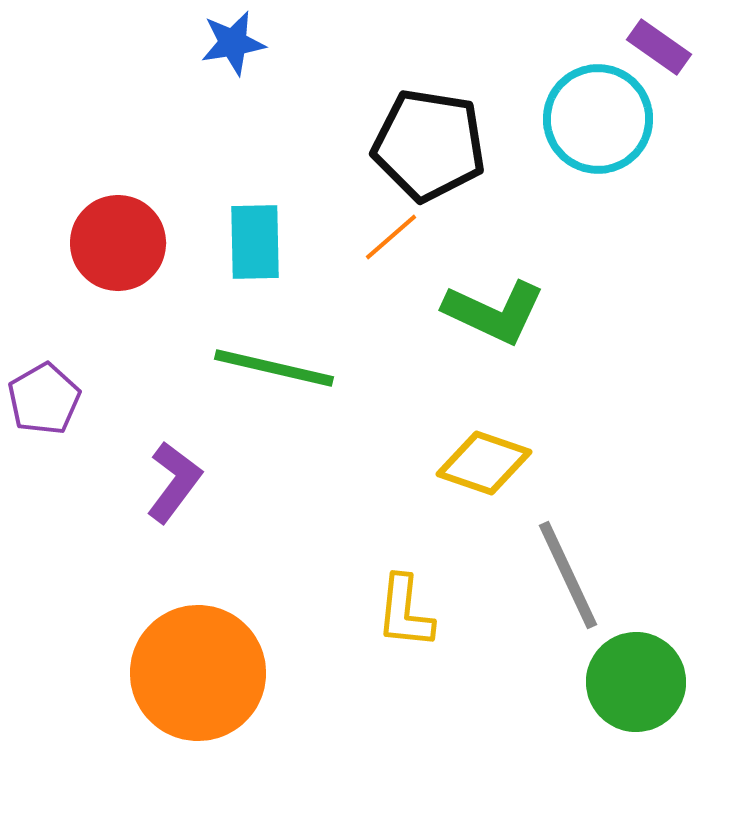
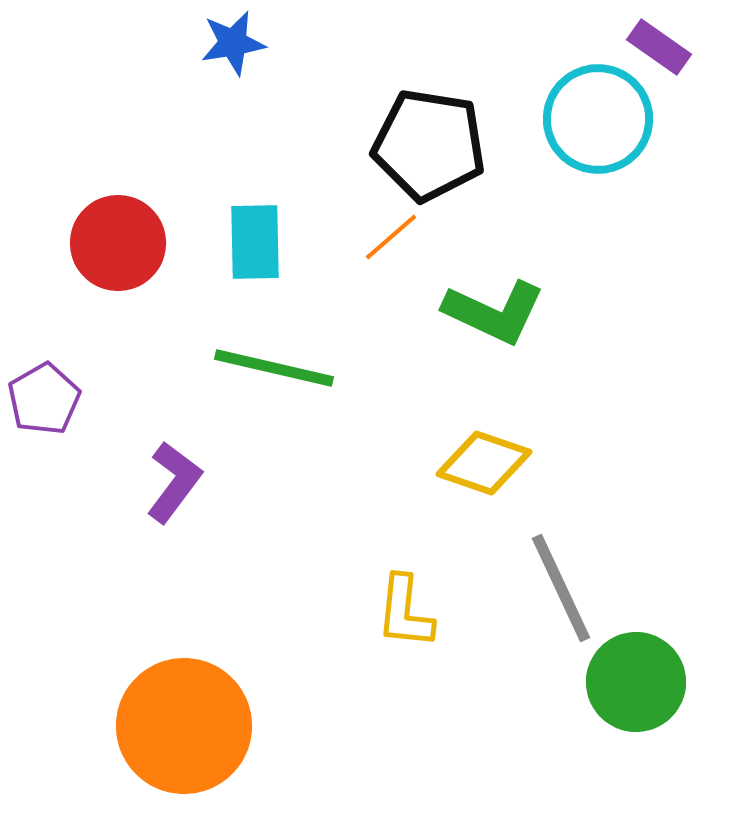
gray line: moved 7 px left, 13 px down
orange circle: moved 14 px left, 53 px down
